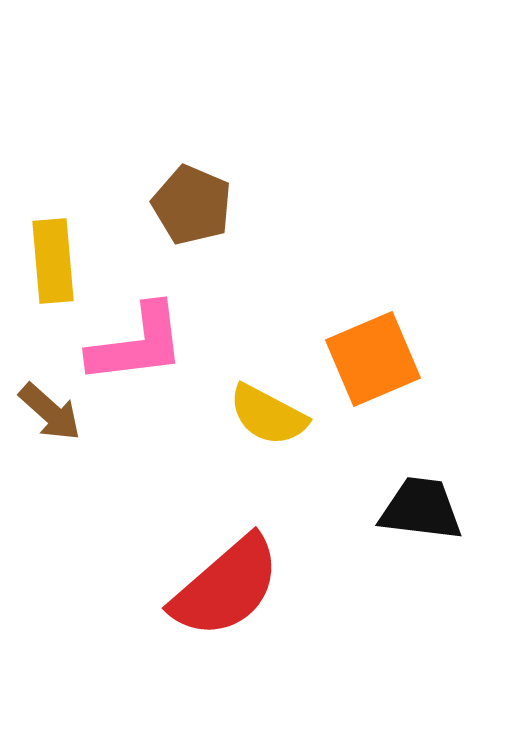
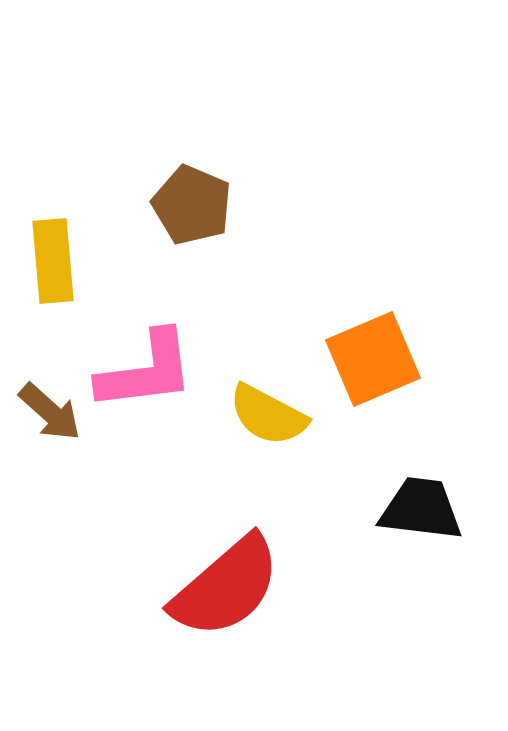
pink L-shape: moved 9 px right, 27 px down
